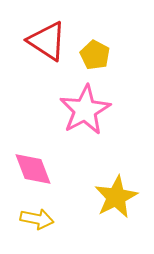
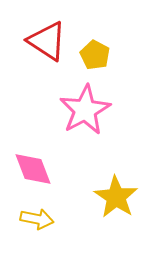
yellow star: rotated 12 degrees counterclockwise
